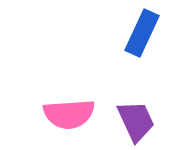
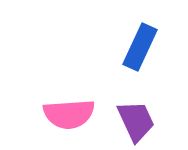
blue rectangle: moved 2 px left, 14 px down
